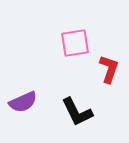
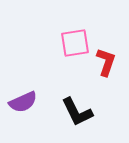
red L-shape: moved 3 px left, 7 px up
